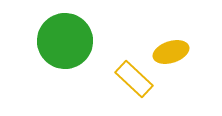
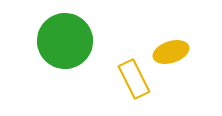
yellow rectangle: rotated 21 degrees clockwise
